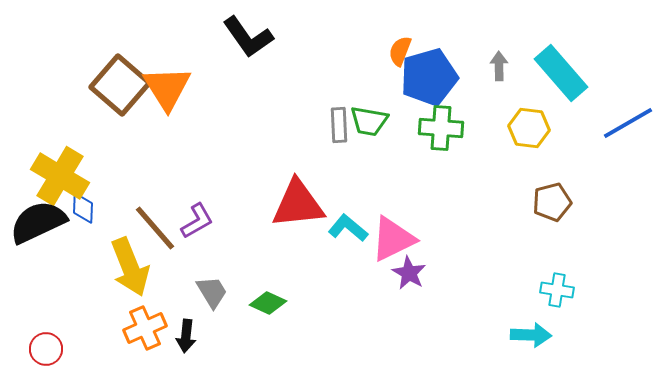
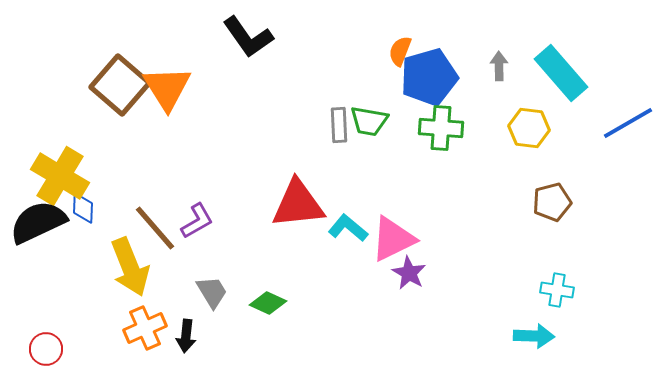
cyan arrow: moved 3 px right, 1 px down
